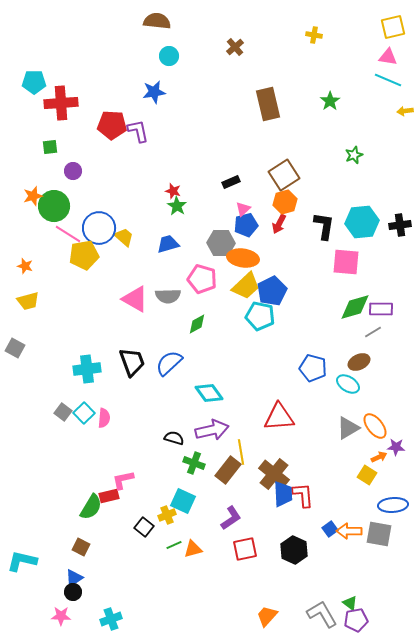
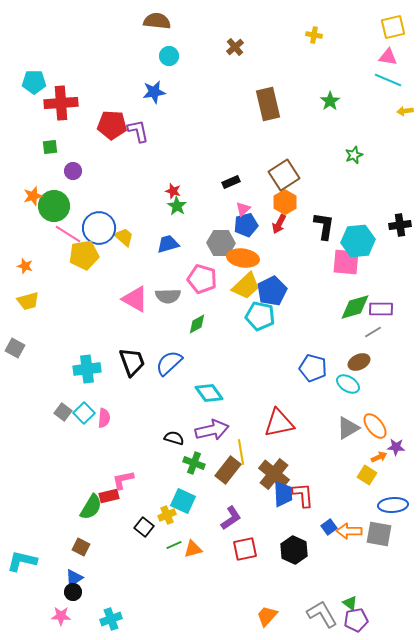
orange hexagon at (285, 202): rotated 15 degrees counterclockwise
cyan hexagon at (362, 222): moved 4 px left, 19 px down
red triangle at (279, 417): moved 6 px down; rotated 8 degrees counterclockwise
blue square at (330, 529): moved 1 px left, 2 px up
